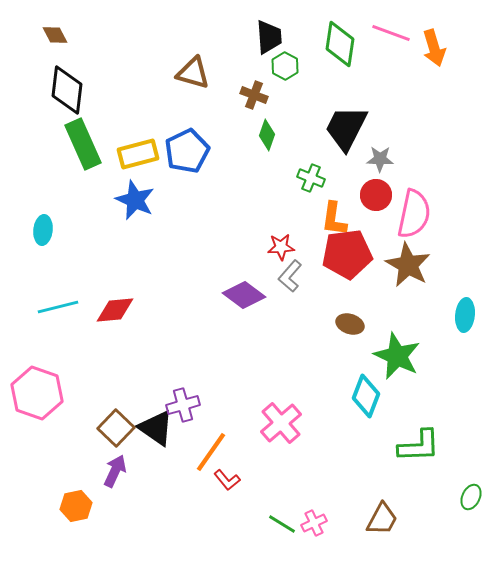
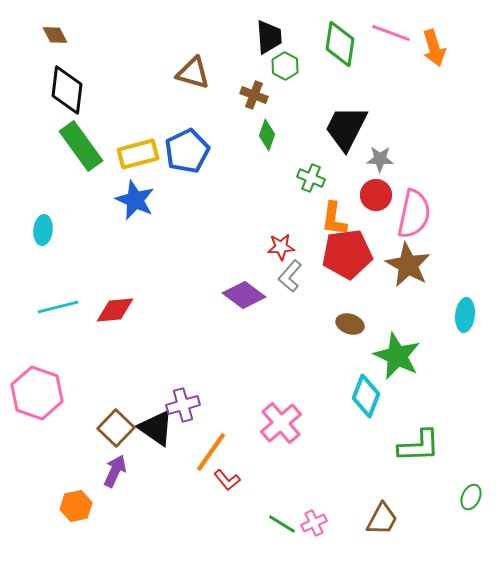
green rectangle at (83, 144): moved 2 px left, 2 px down; rotated 12 degrees counterclockwise
